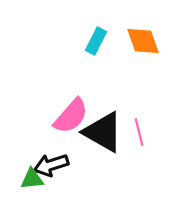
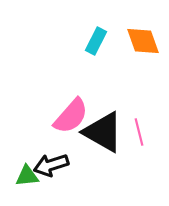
green triangle: moved 5 px left, 3 px up
